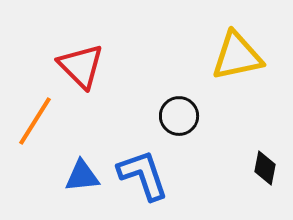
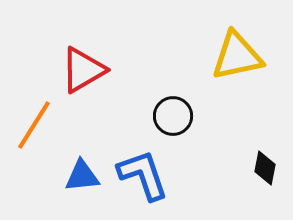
red triangle: moved 2 px right, 4 px down; rotated 45 degrees clockwise
black circle: moved 6 px left
orange line: moved 1 px left, 4 px down
